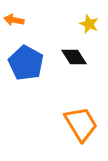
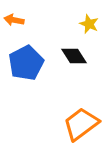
black diamond: moved 1 px up
blue pentagon: rotated 16 degrees clockwise
orange trapezoid: rotated 96 degrees counterclockwise
